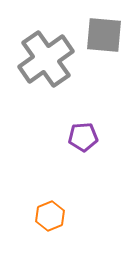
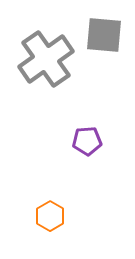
purple pentagon: moved 4 px right, 4 px down
orange hexagon: rotated 8 degrees counterclockwise
